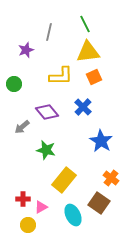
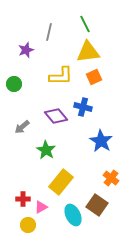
blue cross: rotated 30 degrees counterclockwise
purple diamond: moved 9 px right, 4 px down
green star: rotated 18 degrees clockwise
yellow rectangle: moved 3 px left, 2 px down
brown square: moved 2 px left, 2 px down
